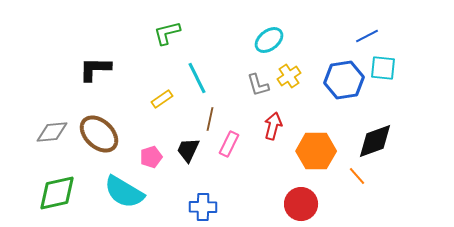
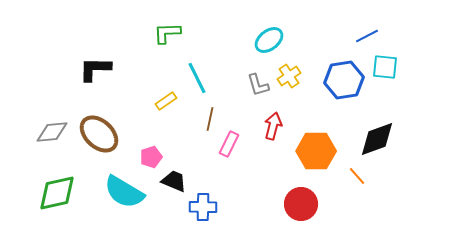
green L-shape: rotated 12 degrees clockwise
cyan square: moved 2 px right, 1 px up
yellow rectangle: moved 4 px right, 2 px down
black diamond: moved 2 px right, 2 px up
black trapezoid: moved 14 px left, 31 px down; rotated 88 degrees clockwise
